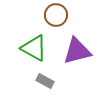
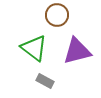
brown circle: moved 1 px right
green triangle: rotated 8 degrees clockwise
